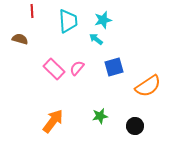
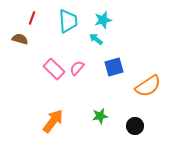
red line: moved 7 px down; rotated 24 degrees clockwise
